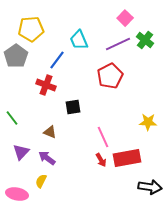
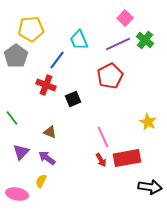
black square: moved 8 px up; rotated 14 degrees counterclockwise
yellow star: rotated 24 degrees clockwise
